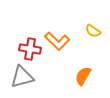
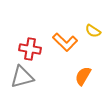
orange L-shape: moved 8 px right, 1 px down
